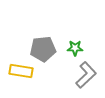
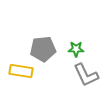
green star: moved 1 px right, 1 px down
gray L-shape: rotated 108 degrees clockwise
